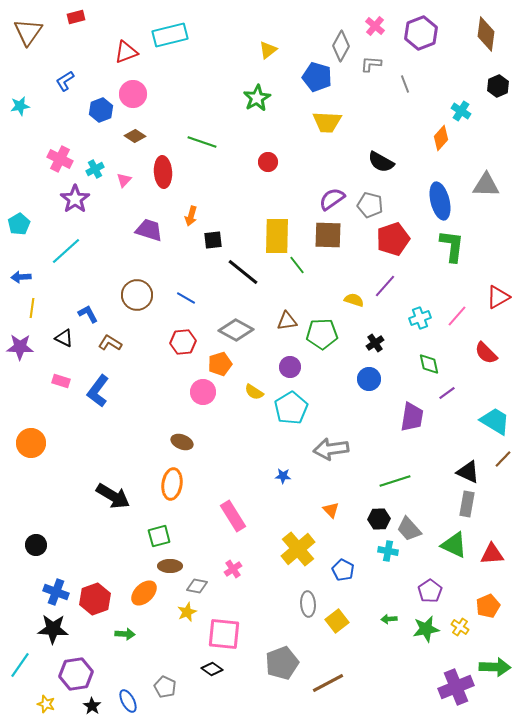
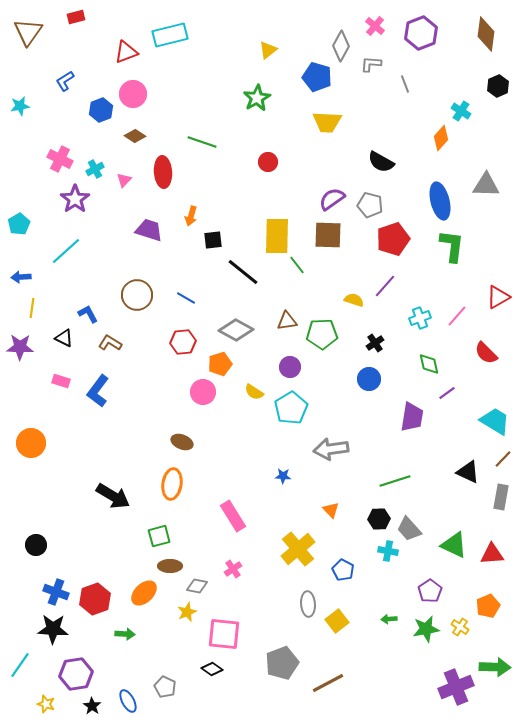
gray rectangle at (467, 504): moved 34 px right, 7 px up
